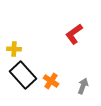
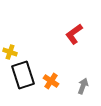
yellow cross: moved 4 px left, 3 px down; rotated 16 degrees clockwise
black rectangle: rotated 24 degrees clockwise
